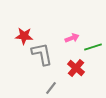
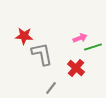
pink arrow: moved 8 px right
